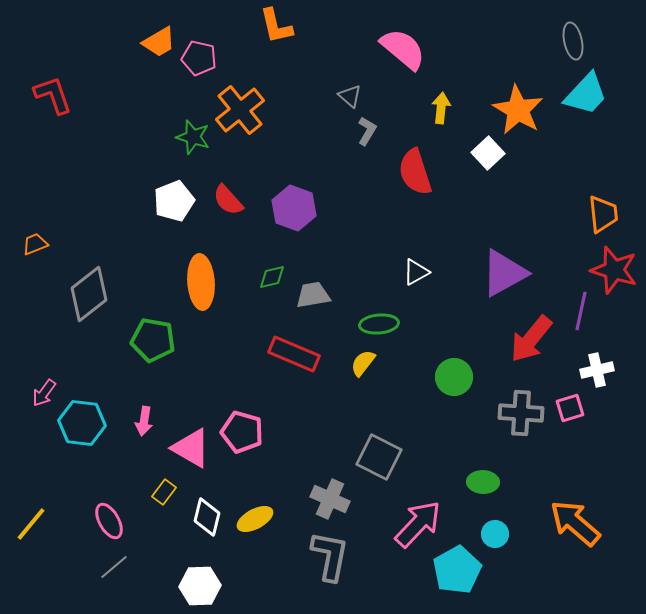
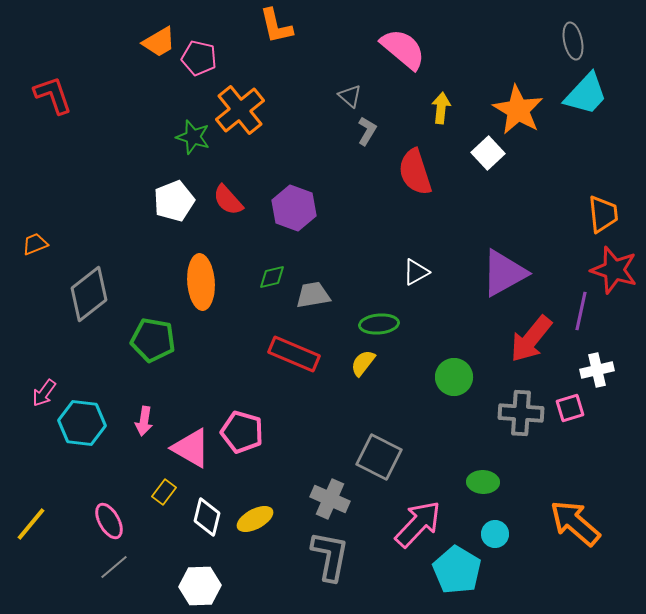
cyan pentagon at (457, 570): rotated 12 degrees counterclockwise
